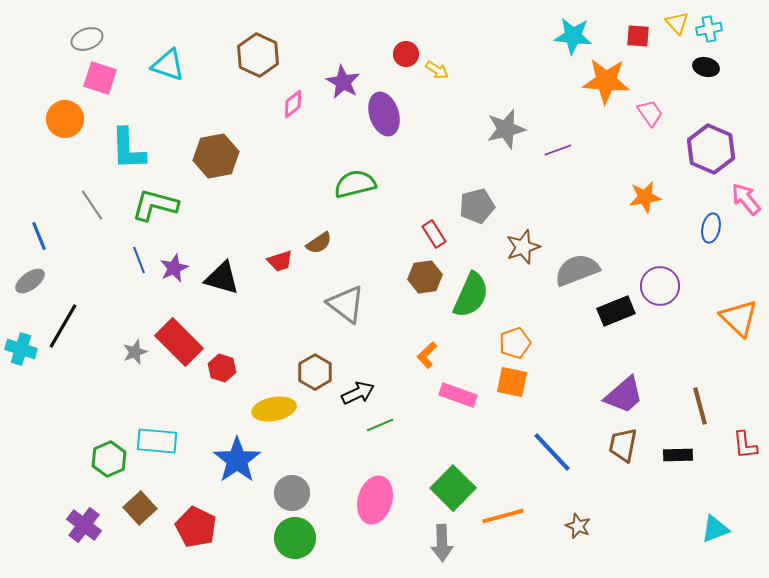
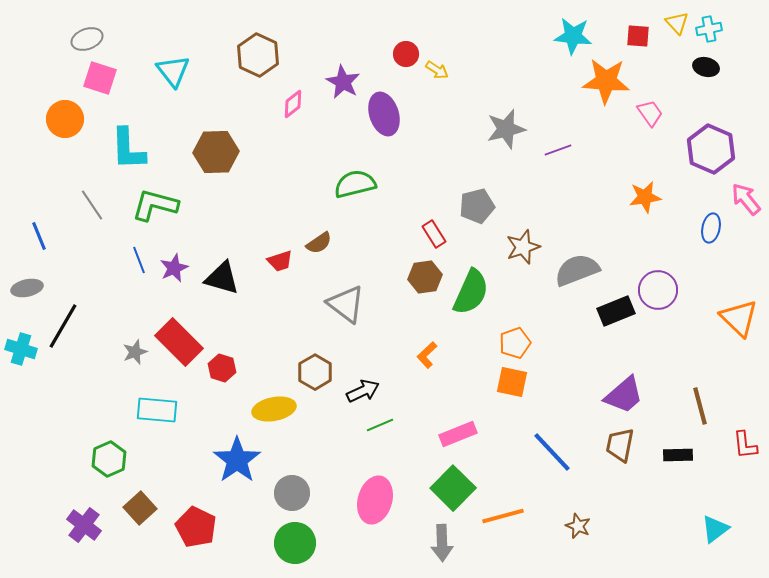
cyan triangle at (168, 65): moved 5 px right, 6 px down; rotated 33 degrees clockwise
brown hexagon at (216, 156): moved 4 px up; rotated 9 degrees clockwise
gray ellipse at (30, 281): moved 3 px left, 7 px down; rotated 24 degrees clockwise
purple circle at (660, 286): moved 2 px left, 4 px down
green semicircle at (471, 295): moved 3 px up
black arrow at (358, 393): moved 5 px right, 2 px up
pink rectangle at (458, 395): moved 39 px down; rotated 42 degrees counterclockwise
cyan rectangle at (157, 441): moved 31 px up
brown trapezoid at (623, 445): moved 3 px left
cyan triangle at (715, 529): rotated 16 degrees counterclockwise
green circle at (295, 538): moved 5 px down
